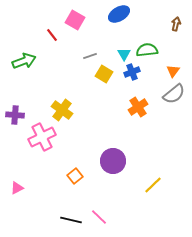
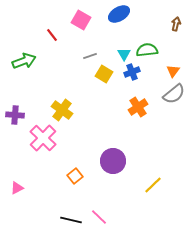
pink square: moved 6 px right
pink cross: moved 1 px right, 1 px down; rotated 20 degrees counterclockwise
